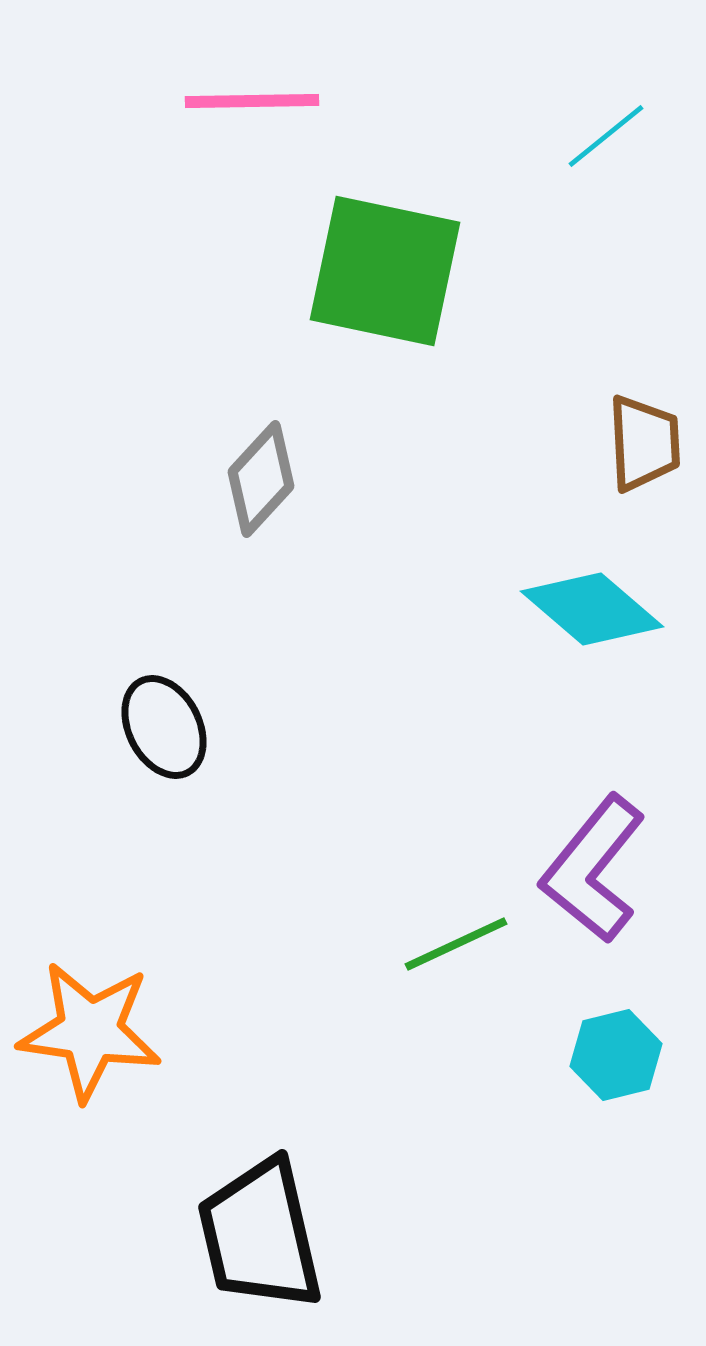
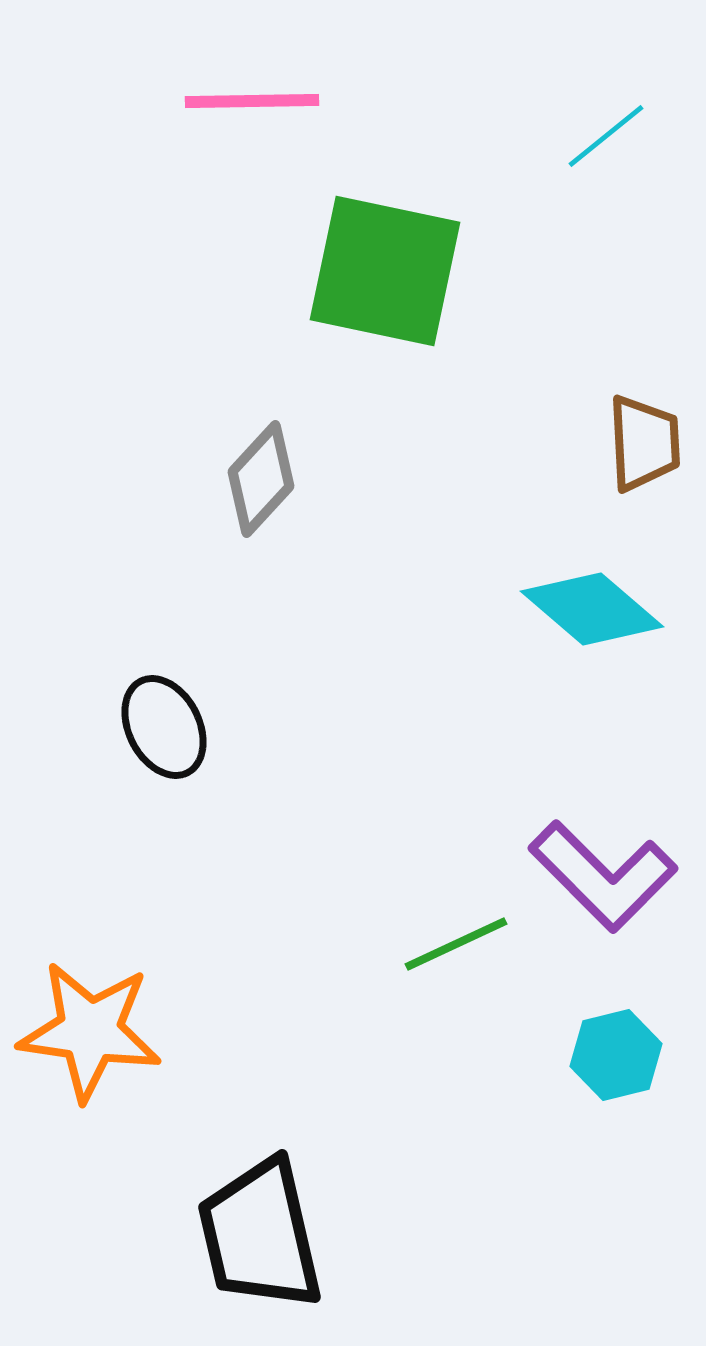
purple L-shape: moved 10 px right, 7 px down; rotated 84 degrees counterclockwise
